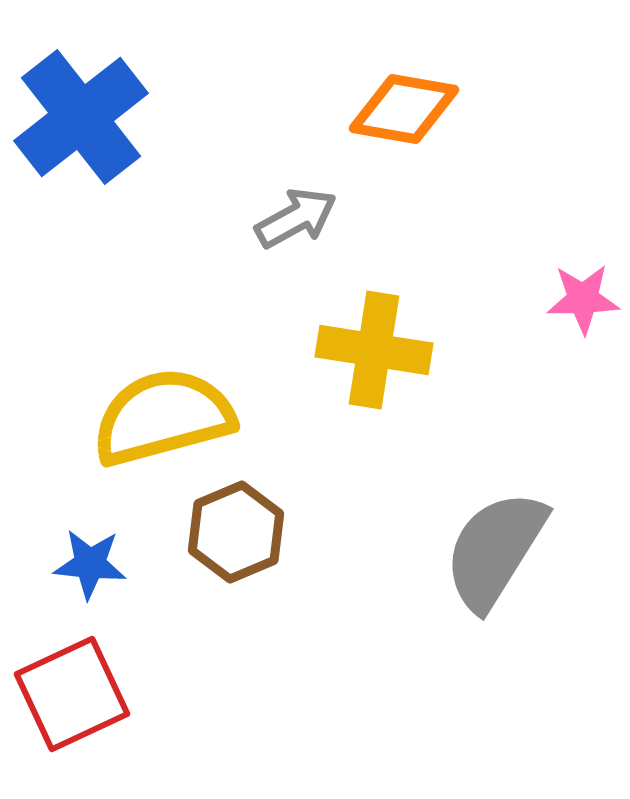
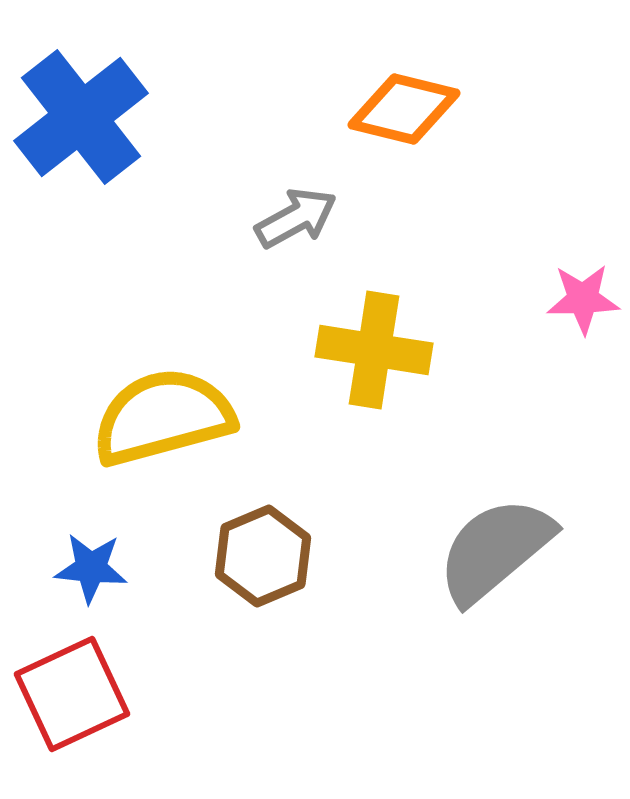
orange diamond: rotated 4 degrees clockwise
brown hexagon: moved 27 px right, 24 px down
gray semicircle: rotated 18 degrees clockwise
blue star: moved 1 px right, 4 px down
